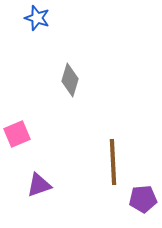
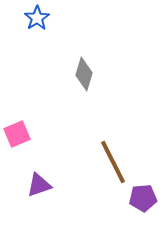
blue star: rotated 20 degrees clockwise
gray diamond: moved 14 px right, 6 px up
brown line: rotated 24 degrees counterclockwise
purple pentagon: moved 1 px up
